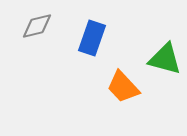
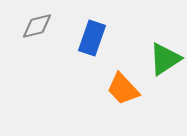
green triangle: rotated 48 degrees counterclockwise
orange trapezoid: moved 2 px down
